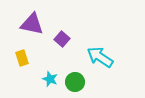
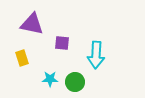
purple square: moved 4 px down; rotated 35 degrees counterclockwise
cyan arrow: moved 4 px left, 2 px up; rotated 120 degrees counterclockwise
cyan star: rotated 21 degrees counterclockwise
